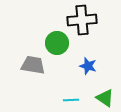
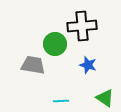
black cross: moved 6 px down
green circle: moved 2 px left, 1 px down
blue star: moved 1 px up
cyan line: moved 10 px left, 1 px down
